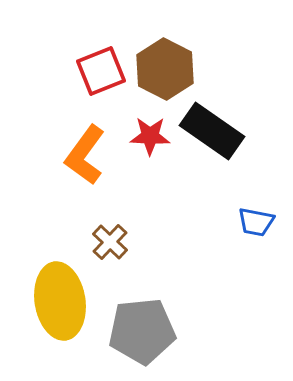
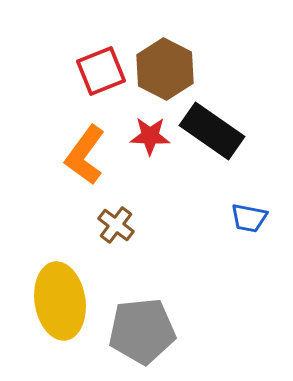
blue trapezoid: moved 7 px left, 4 px up
brown cross: moved 6 px right, 17 px up; rotated 6 degrees counterclockwise
